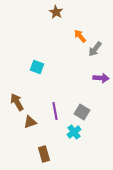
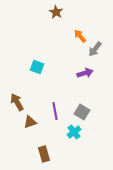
purple arrow: moved 16 px left, 5 px up; rotated 21 degrees counterclockwise
